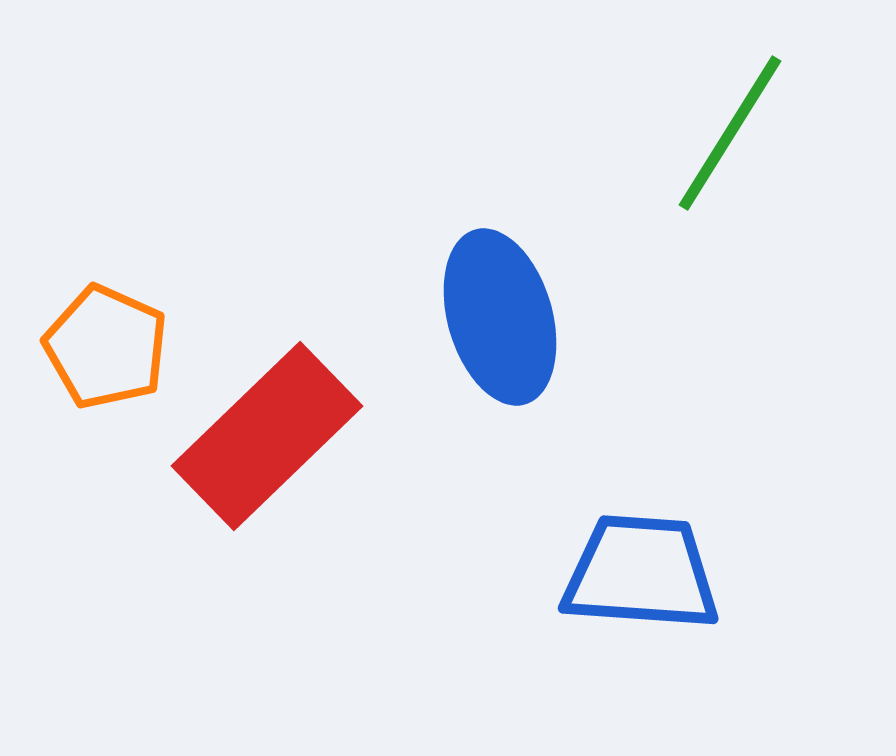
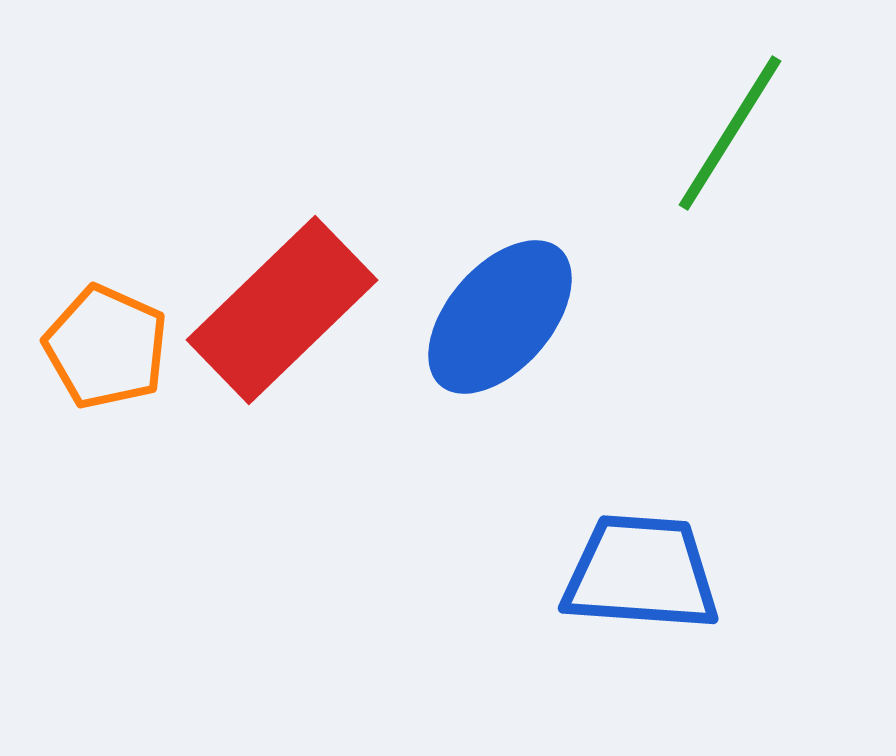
blue ellipse: rotated 57 degrees clockwise
red rectangle: moved 15 px right, 126 px up
